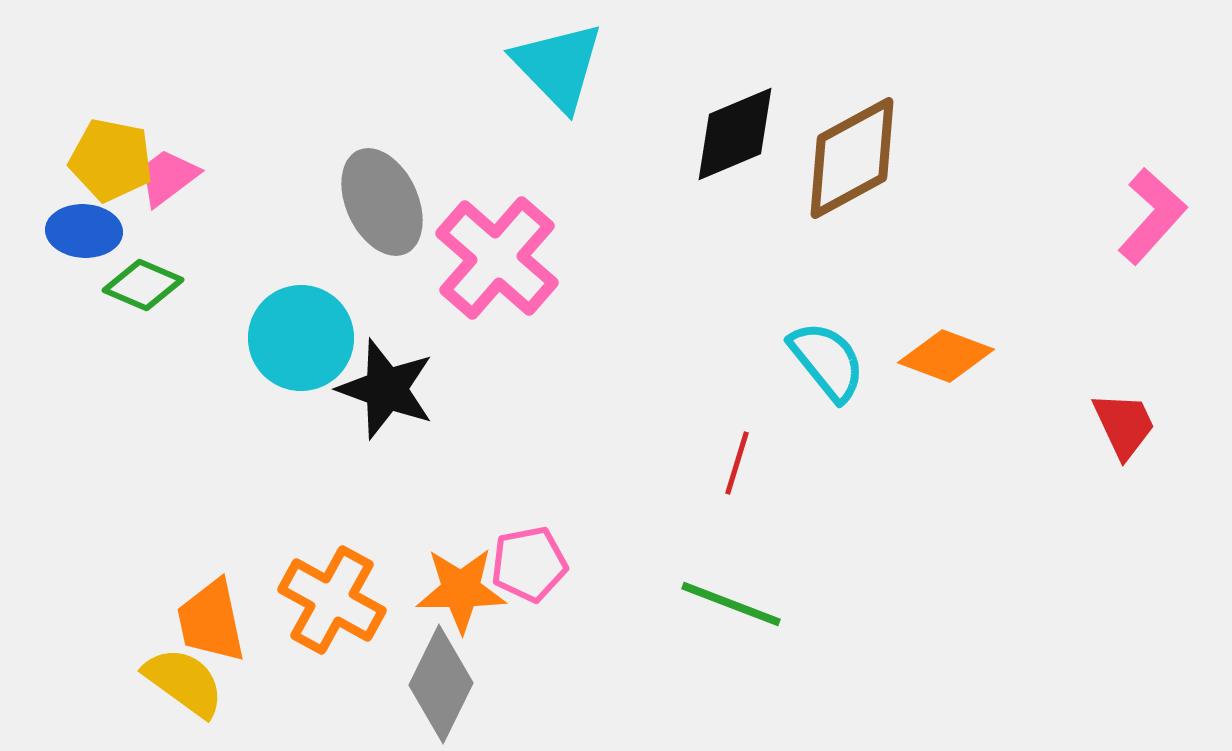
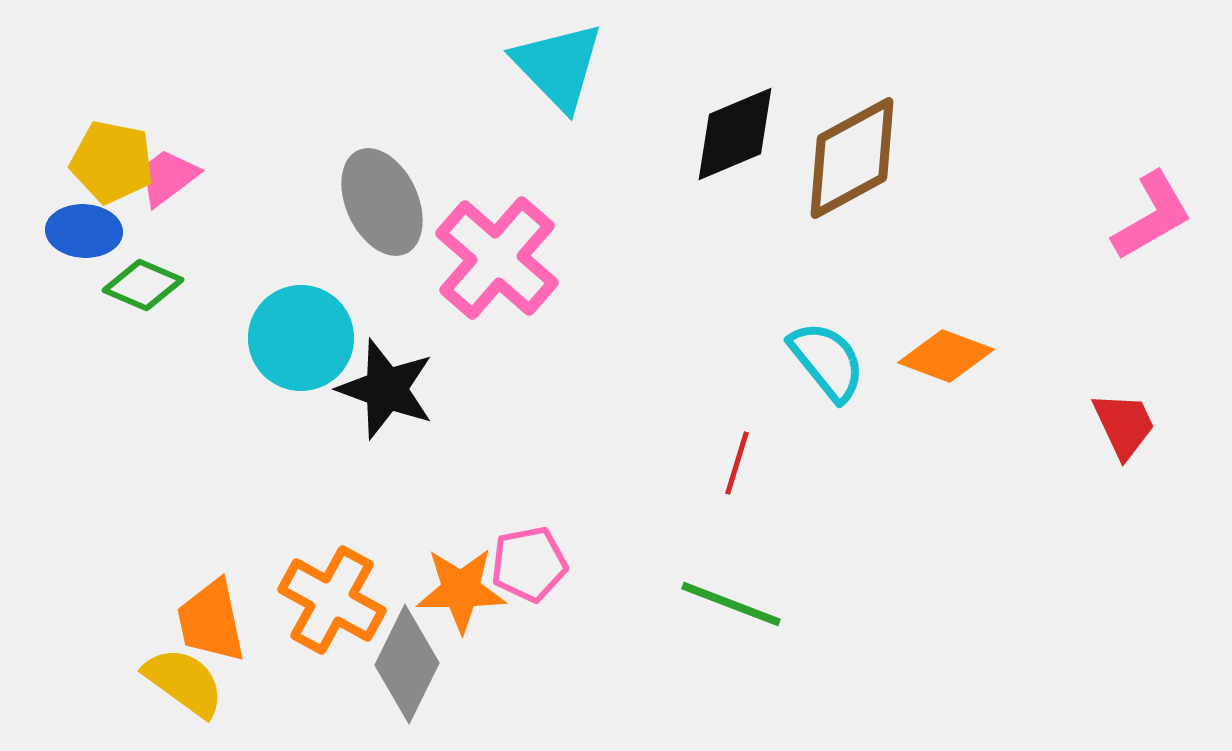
yellow pentagon: moved 1 px right, 2 px down
pink L-shape: rotated 18 degrees clockwise
gray diamond: moved 34 px left, 20 px up
